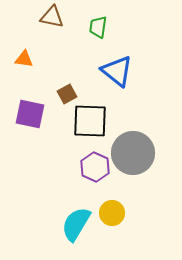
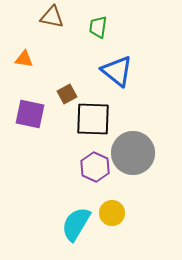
black square: moved 3 px right, 2 px up
